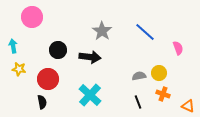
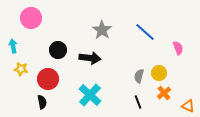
pink circle: moved 1 px left, 1 px down
gray star: moved 1 px up
black arrow: moved 1 px down
yellow star: moved 2 px right
gray semicircle: rotated 64 degrees counterclockwise
orange cross: moved 1 px right, 1 px up; rotated 32 degrees clockwise
